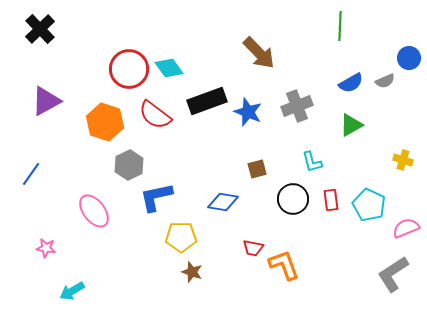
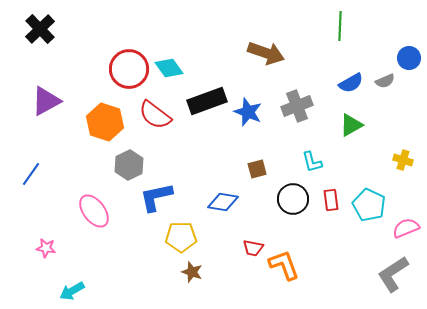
brown arrow: moved 7 px right; rotated 27 degrees counterclockwise
